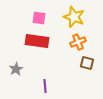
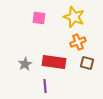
red rectangle: moved 17 px right, 21 px down
gray star: moved 9 px right, 5 px up
